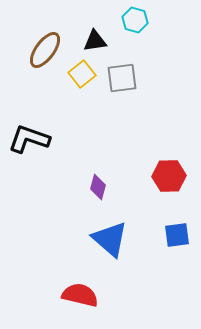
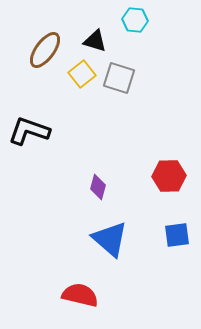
cyan hexagon: rotated 10 degrees counterclockwise
black triangle: rotated 25 degrees clockwise
gray square: moved 3 px left; rotated 24 degrees clockwise
black L-shape: moved 8 px up
